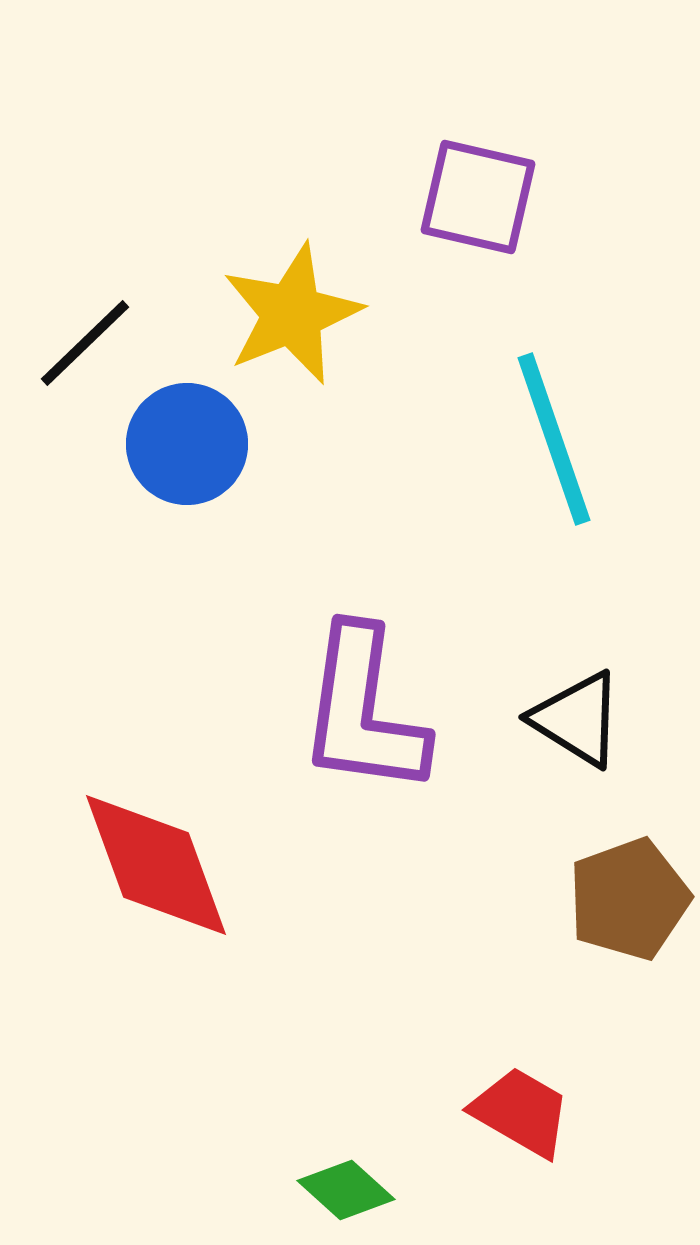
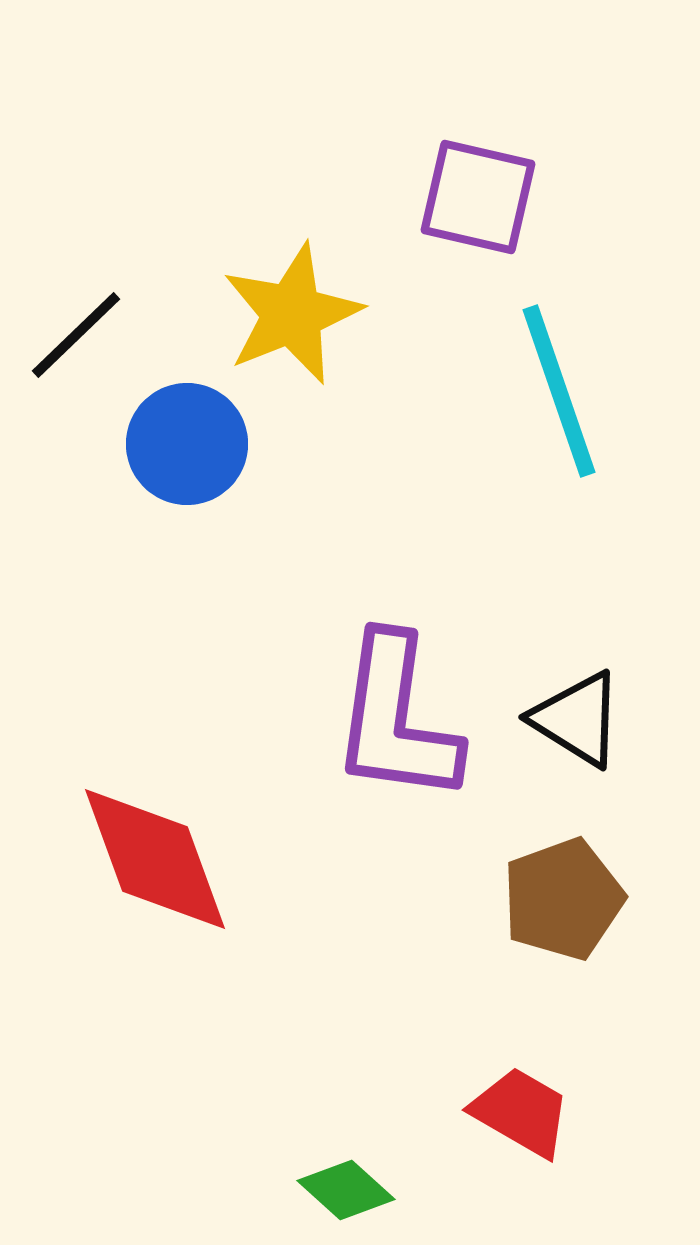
black line: moved 9 px left, 8 px up
cyan line: moved 5 px right, 48 px up
purple L-shape: moved 33 px right, 8 px down
red diamond: moved 1 px left, 6 px up
brown pentagon: moved 66 px left
